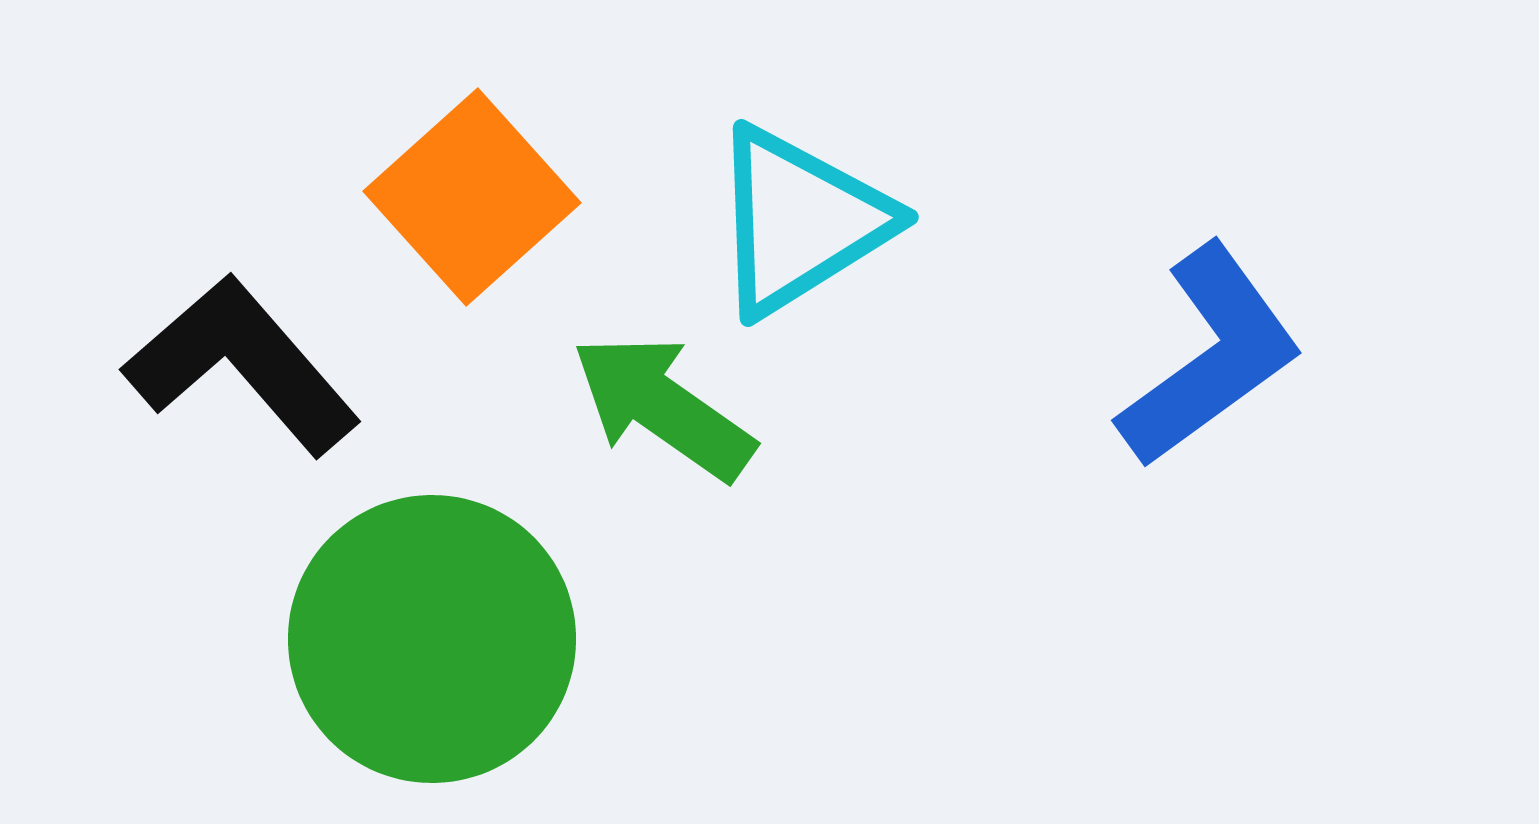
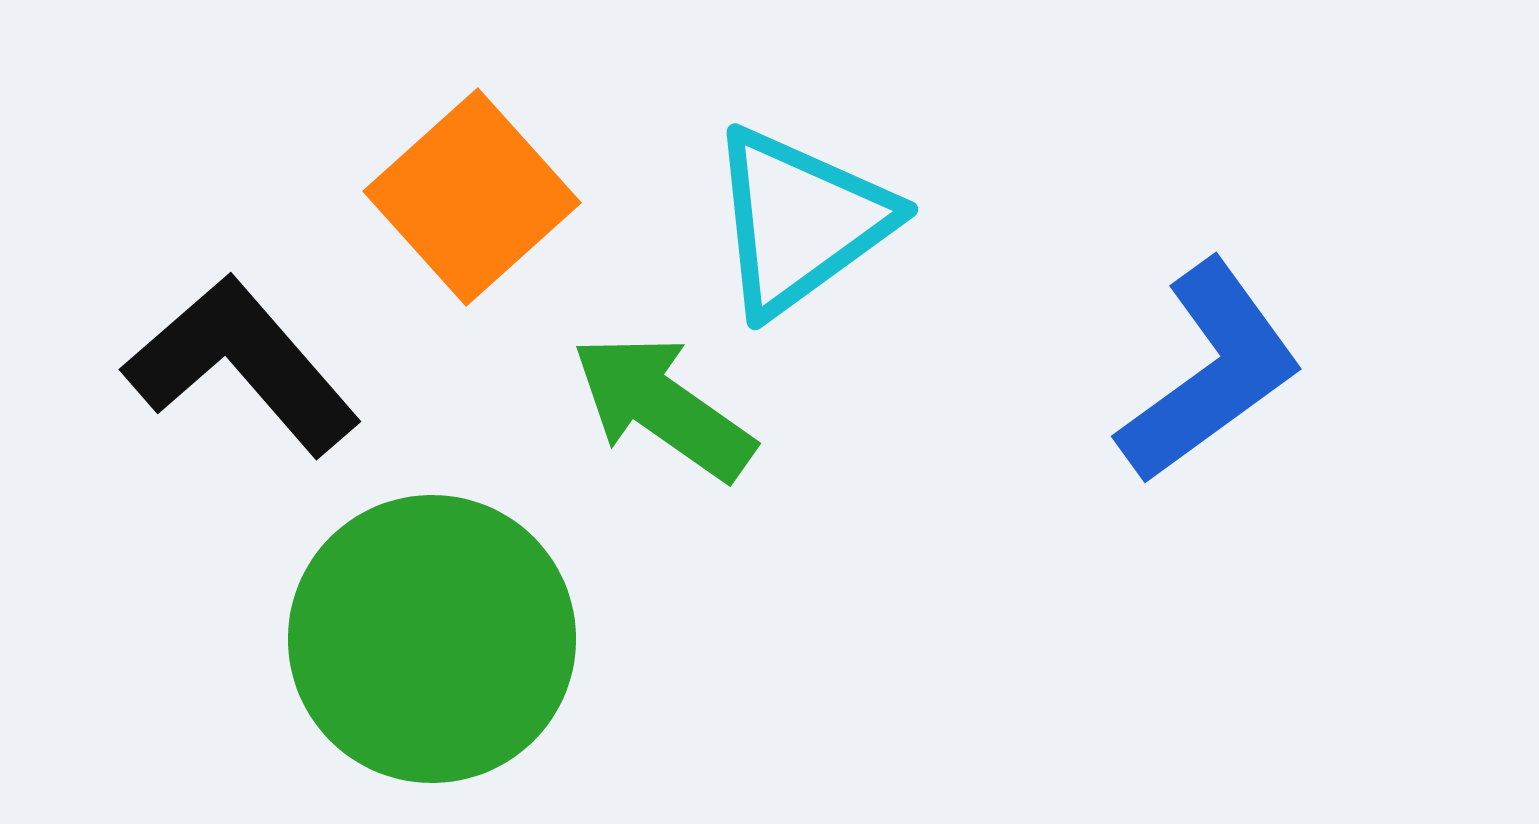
cyan triangle: rotated 4 degrees counterclockwise
blue L-shape: moved 16 px down
